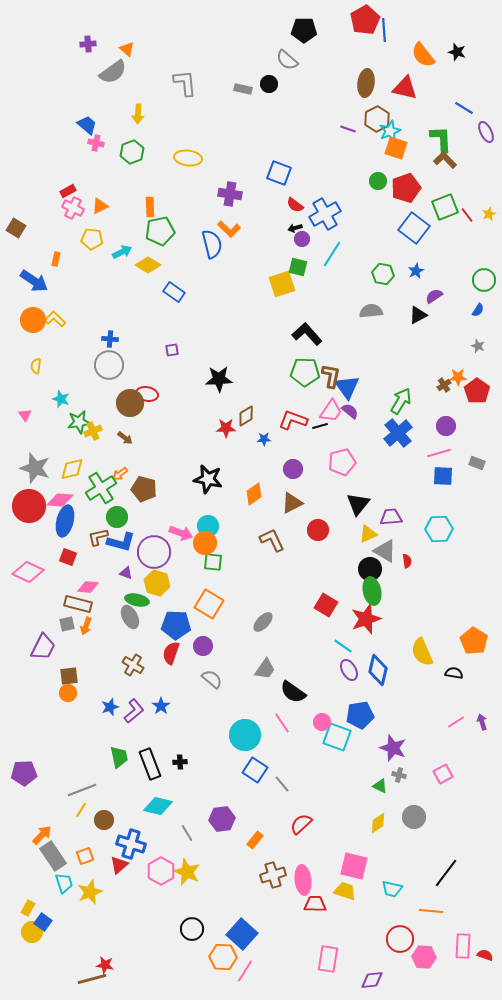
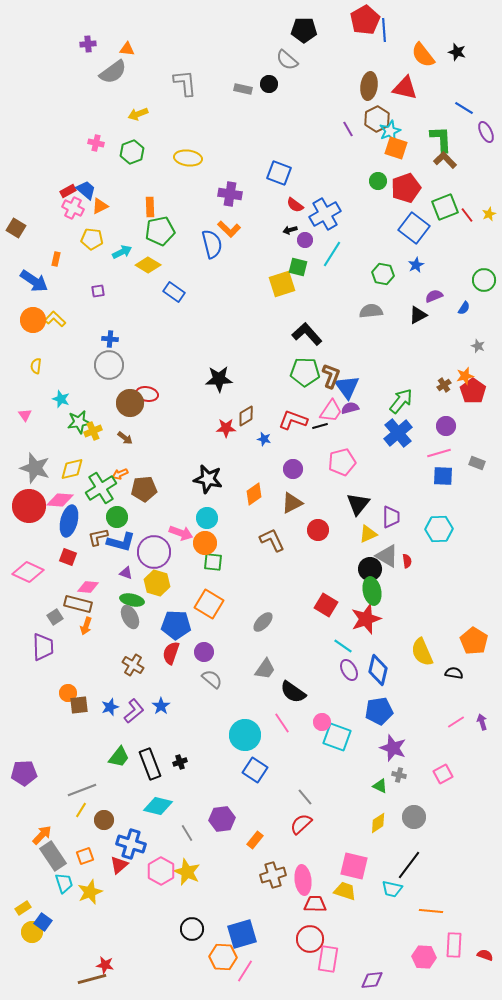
orange triangle at (127, 49): rotated 35 degrees counterclockwise
brown ellipse at (366, 83): moved 3 px right, 3 px down
yellow arrow at (138, 114): rotated 66 degrees clockwise
blue trapezoid at (87, 125): moved 1 px left, 65 px down
purple line at (348, 129): rotated 42 degrees clockwise
black arrow at (295, 228): moved 5 px left, 2 px down
purple circle at (302, 239): moved 3 px right, 1 px down
blue star at (416, 271): moved 6 px up
purple semicircle at (434, 296): rotated 12 degrees clockwise
blue semicircle at (478, 310): moved 14 px left, 2 px up
purple square at (172, 350): moved 74 px left, 59 px up
brown L-shape at (331, 376): rotated 10 degrees clockwise
orange star at (458, 377): moved 7 px right, 1 px up; rotated 12 degrees counterclockwise
red pentagon at (477, 391): moved 4 px left
green arrow at (401, 401): rotated 8 degrees clockwise
purple semicircle at (350, 411): moved 3 px up; rotated 54 degrees counterclockwise
blue star at (264, 439): rotated 16 degrees clockwise
orange arrow at (120, 474): rotated 14 degrees clockwise
brown pentagon at (144, 489): rotated 20 degrees counterclockwise
purple trapezoid at (391, 517): rotated 95 degrees clockwise
blue ellipse at (65, 521): moved 4 px right
cyan circle at (208, 526): moved 1 px left, 8 px up
gray triangle at (385, 551): moved 2 px right, 5 px down
green ellipse at (137, 600): moved 5 px left
gray square at (67, 624): moved 12 px left, 7 px up; rotated 21 degrees counterclockwise
purple circle at (203, 646): moved 1 px right, 6 px down
purple trapezoid at (43, 647): rotated 28 degrees counterclockwise
brown square at (69, 676): moved 10 px right, 29 px down
blue pentagon at (360, 715): moved 19 px right, 4 px up
green trapezoid at (119, 757): rotated 50 degrees clockwise
black cross at (180, 762): rotated 16 degrees counterclockwise
gray line at (282, 784): moved 23 px right, 13 px down
black line at (446, 873): moved 37 px left, 8 px up
yellow rectangle at (28, 908): moved 5 px left; rotated 28 degrees clockwise
blue square at (242, 934): rotated 32 degrees clockwise
red circle at (400, 939): moved 90 px left
pink rectangle at (463, 946): moved 9 px left, 1 px up
